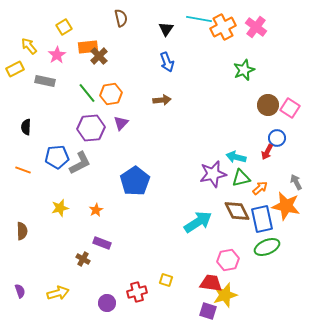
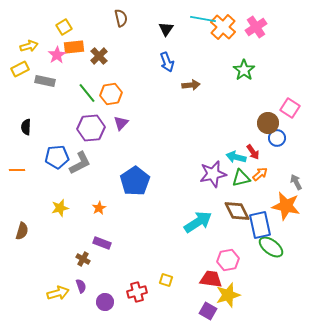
cyan line at (199, 19): moved 4 px right
orange cross at (223, 27): rotated 20 degrees counterclockwise
pink cross at (256, 27): rotated 20 degrees clockwise
yellow arrow at (29, 46): rotated 114 degrees clockwise
orange rectangle at (88, 47): moved 14 px left
yellow rectangle at (15, 69): moved 5 px right
green star at (244, 70): rotated 15 degrees counterclockwise
brown arrow at (162, 100): moved 29 px right, 15 px up
brown circle at (268, 105): moved 18 px down
red arrow at (267, 152): moved 14 px left; rotated 63 degrees counterclockwise
orange line at (23, 170): moved 6 px left; rotated 21 degrees counterclockwise
orange arrow at (260, 188): moved 14 px up
orange star at (96, 210): moved 3 px right, 2 px up
blue rectangle at (262, 219): moved 2 px left, 6 px down
brown semicircle at (22, 231): rotated 18 degrees clockwise
green ellipse at (267, 247): moved 4 px right; rotated 60 degrees clockwise
red trapezoid at (211, 283): moved 4 px up
purple semicircle at (20, 291): moved 61 px right, 5 px up
yellow star at (225, 295): moved 3 px right
purple circle at (107, 303): moved 2 px left, 1 px up
purple square at (208, 311): rotated 12 degrees clockwise
